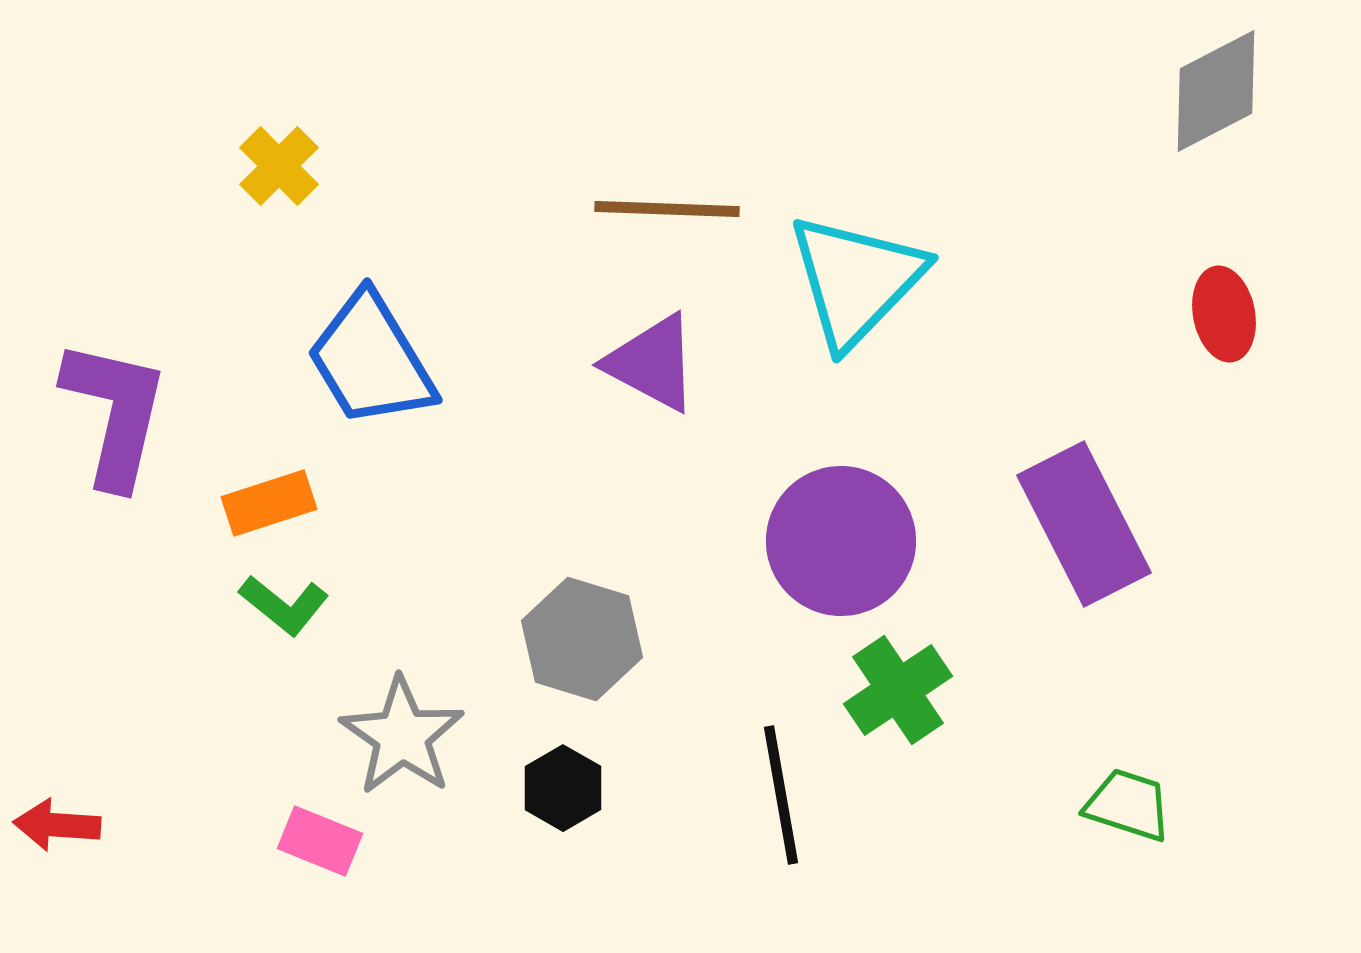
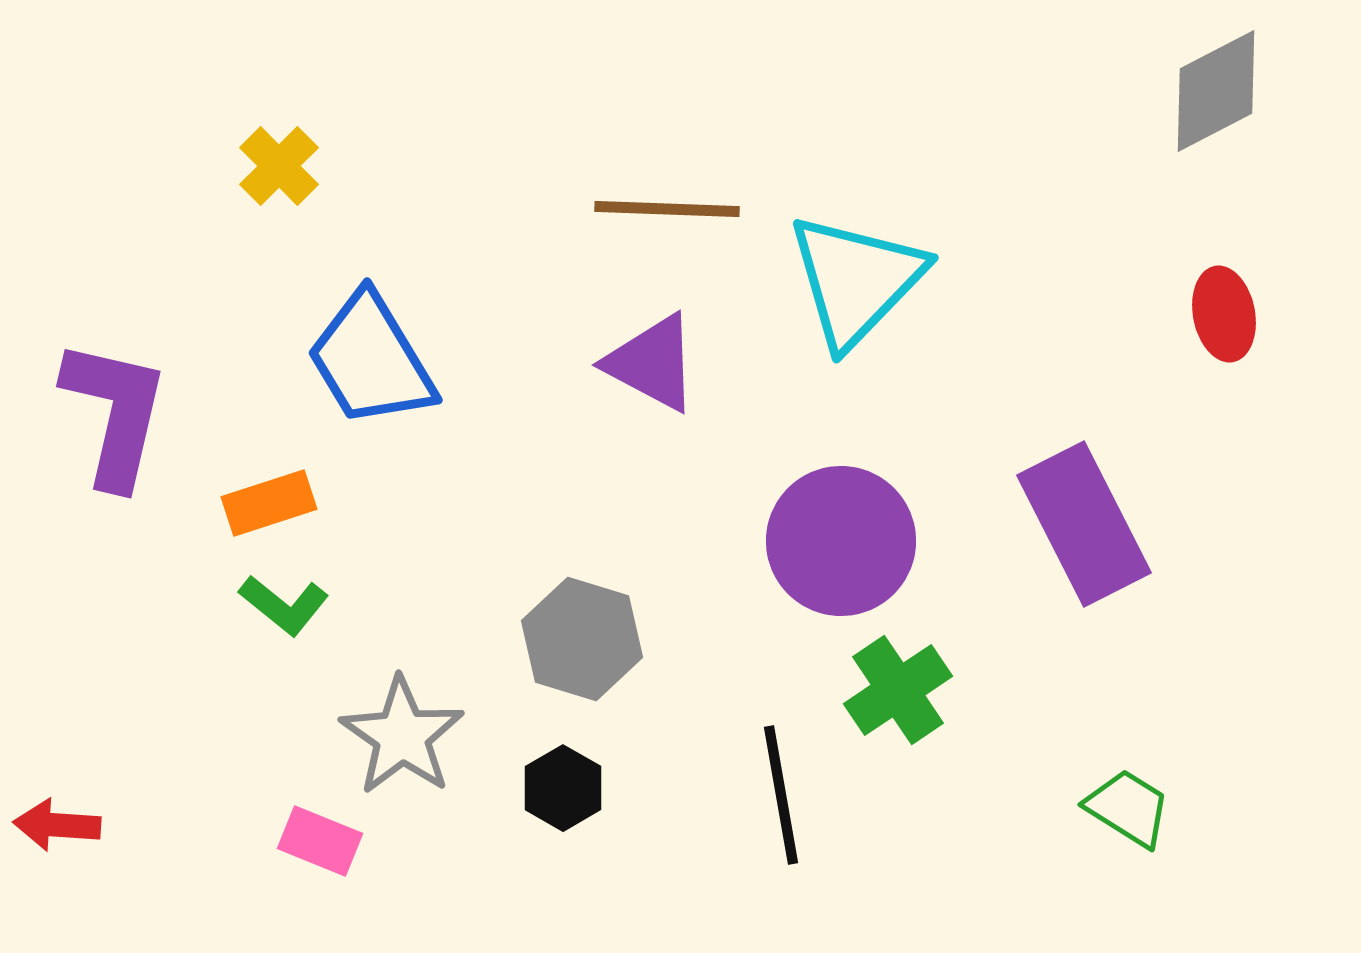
green trapezoid: moved 3 px down; rotated 14 degrees clockwise
